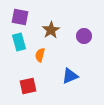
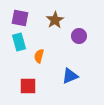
purple square: moved 1 px down
brown star: moved 4 px right, 10 px up
purple circle: moved 5 px left
orange semicircle: moved 1 px left, 1 px down
red square: rotated 12 degrees clockwise
